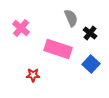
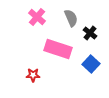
pink cross: moved 16 px right, 11 px up
